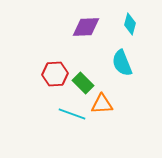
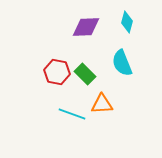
cyan diamond: moved 3 px left, 2 px up
red hexagon: moved 2 px right, 2 px up; rotated 15 degrees clockwise
green rectangle: moved 2 px right, 9 px up
